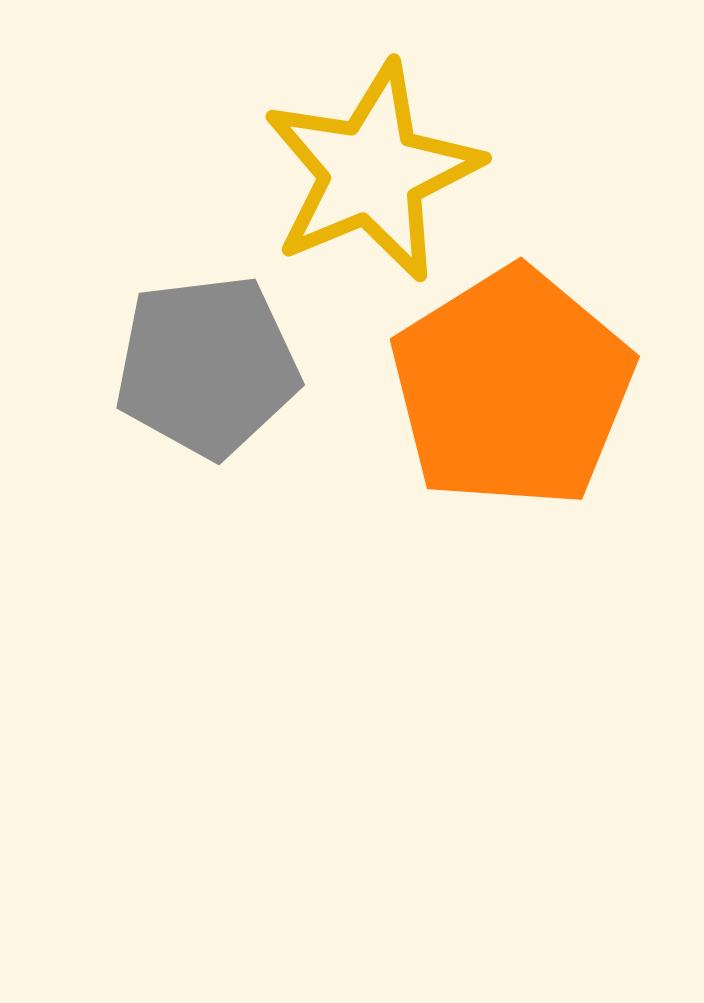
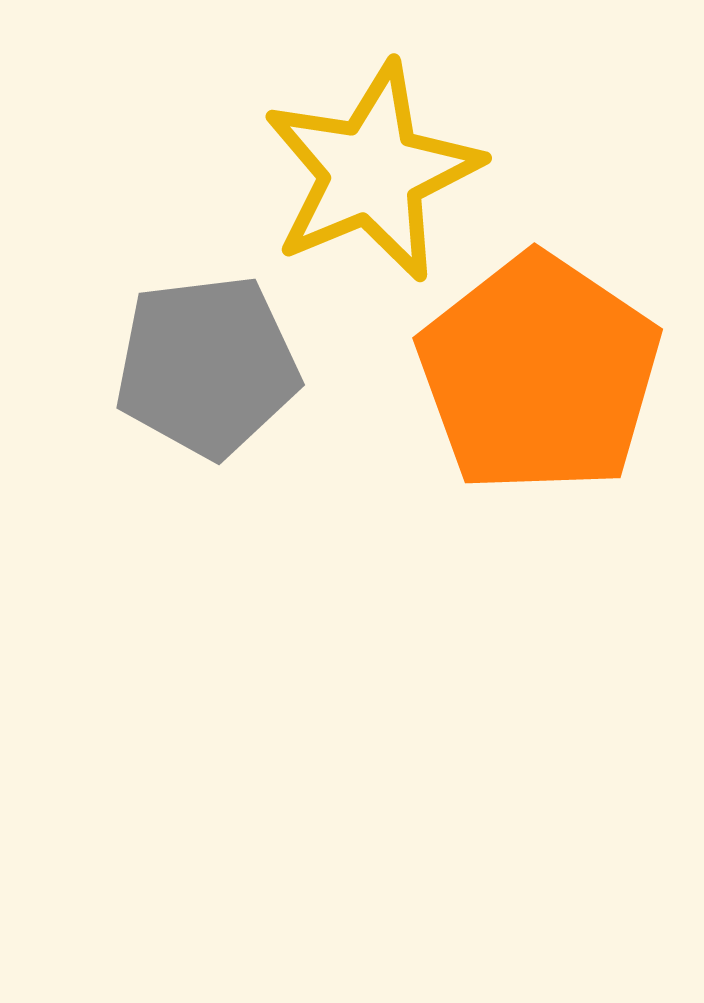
orange pentagon: moved 27 px right, 14 px up; rotated 6 degrees counterclockwise
